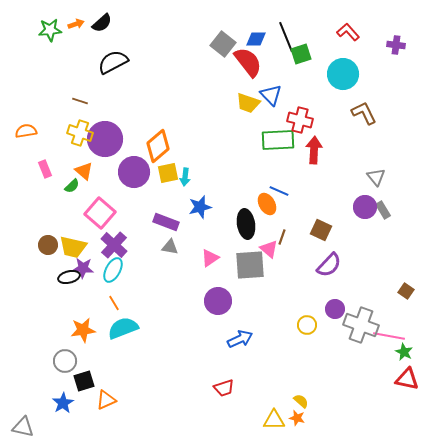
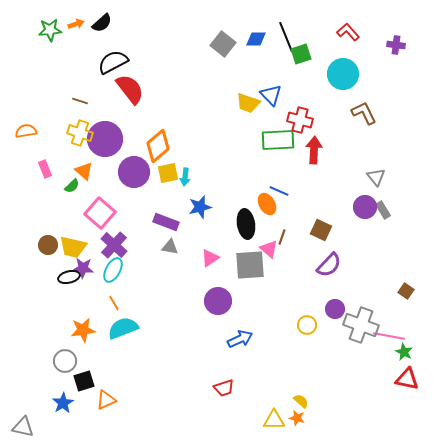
red semicircle at (248, 62): moved 118 px left, 27 px down
